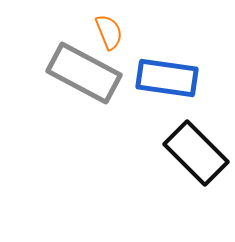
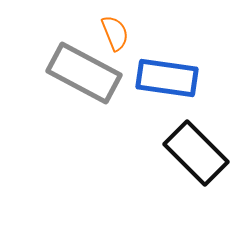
orange semicircle: moved 6 px right, 1 px down
